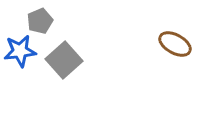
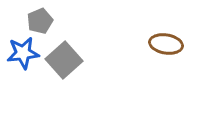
brown ellipse: moved 9 px left; rotated 20 degrees counterclockwise
blue star: moved 3 px right, 2 px down
